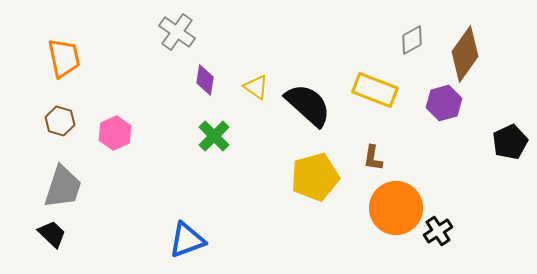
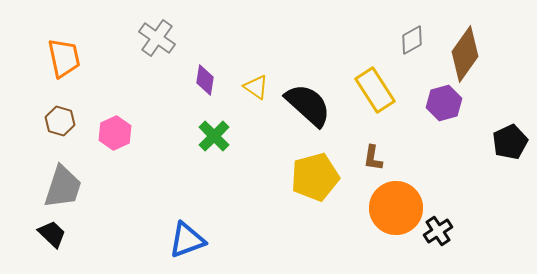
gray cross: moved 20 px left, 6 px down
yellow rectangle: rotated 36 degrees clockwise
